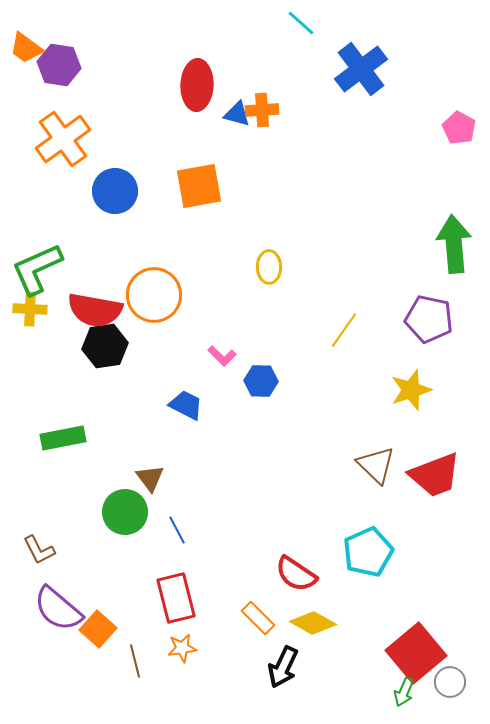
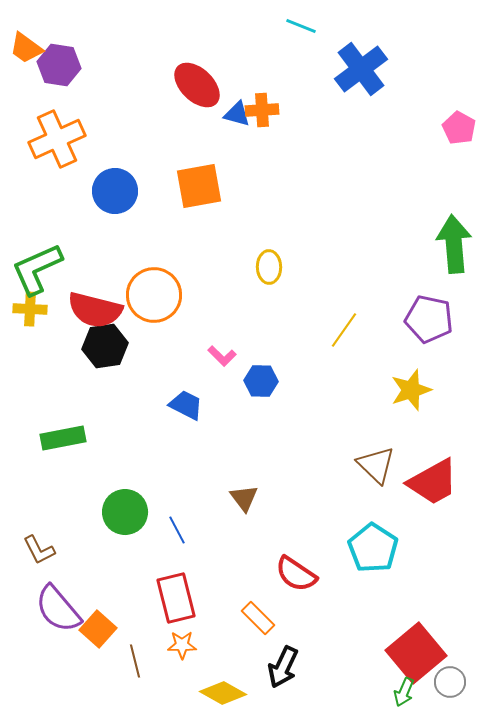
cyan line at (301, 23): moved 3 px down; rotated 20 degrees counterclockwise
red ellipse at (197, 85): rotated 48 degrees counterclockwise
orange cross at (63, 139): moved 6 px left; rotated 12 degrees clockwise
red semicircle at (95, 310): rotated 4 degrees clockwise
red trapezoid at (435, 475): moved 2 px left, 7 px down; rotated 8 degrees counterclockwise
brown triangle at (150, 478): moved 94 px right, 20 px down
cyan pentagon at (368, 552): moved 5 px right, 4 px up; rotated 15 degrees counterclockwise
purple semicircle at (58, 609): rotated 10 degrees clockwise
yellow diamond at (313, 623): moved 90 px left, 70 px down
orange star at (182, 648): moved 3 px up; rotated 8 degrees clockwise
